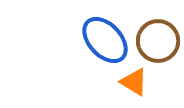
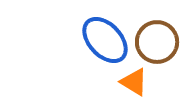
brown circle: moved 1 px left, 1 px down
